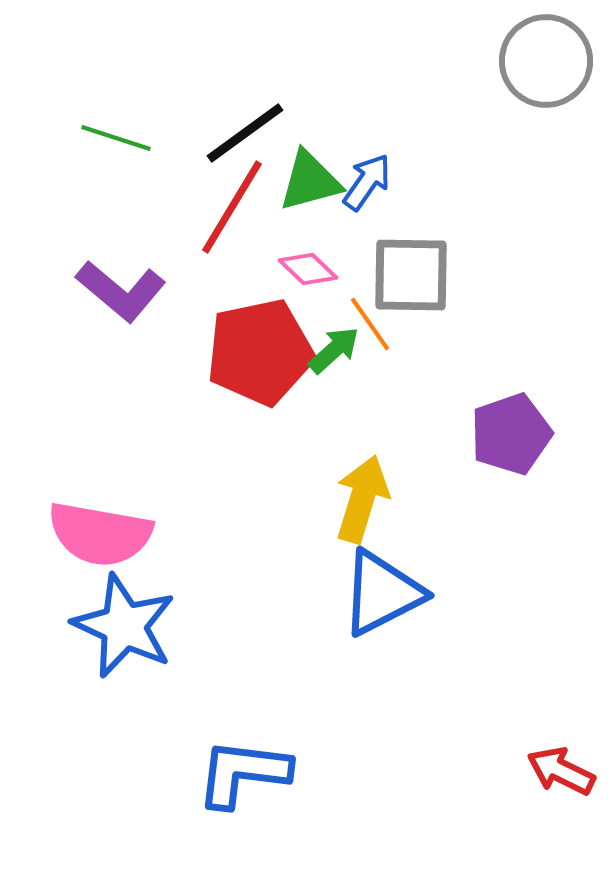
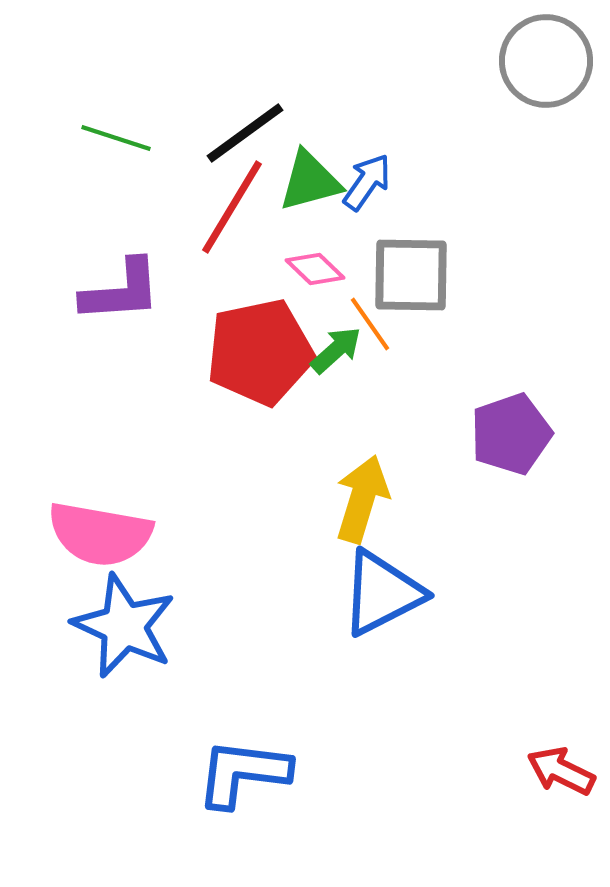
pink diamond: moved 7 px right
purple L-shape: rotated 44 degrees counterclockwise
green arrow: moved 2 px right
